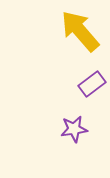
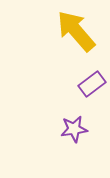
yellow arrow: moved 4 px left
